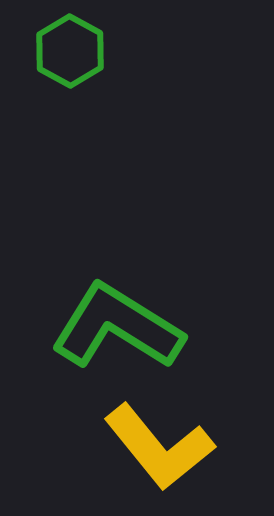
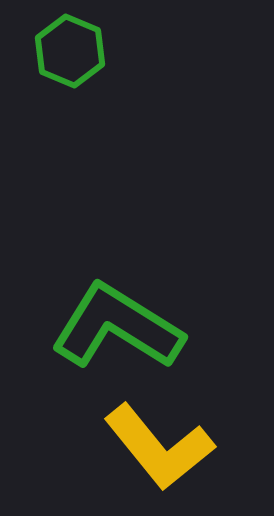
green hexagon: rotated 6 degrees counterclockwise
